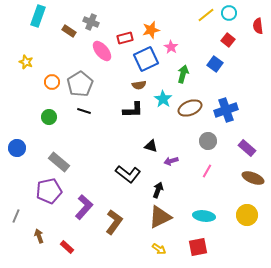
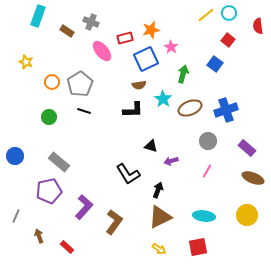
brown rectangle at (69, 31): moved 2 px left
blue circle at (17, 148): moved 2 px left, 8 px down
black L-shape at (128, 174): rotated 20 degrees clockwise
